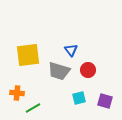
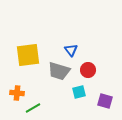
cyan square: moved 6 px up
